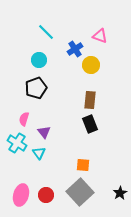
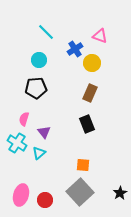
yellow circle: moved 1 px right, 2 px up
black pentagon: rotated 15 degrees clockwise
brown rectangle: moved 7 px up; rotated 18 degrees clockwise
black rectangle: moved 3 px left
cyan triangle: rotated 24 degrees clockwise
red circle: moved 1 px left, 5 px down
